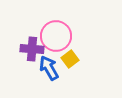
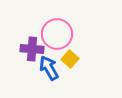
pink circle: moved 1 px right, 2 px up
yellow square: rotated 12 degrees counterclockwise
